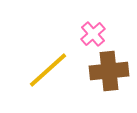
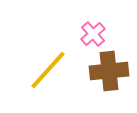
yellow line: rotated 6 degrees counterclockwise
